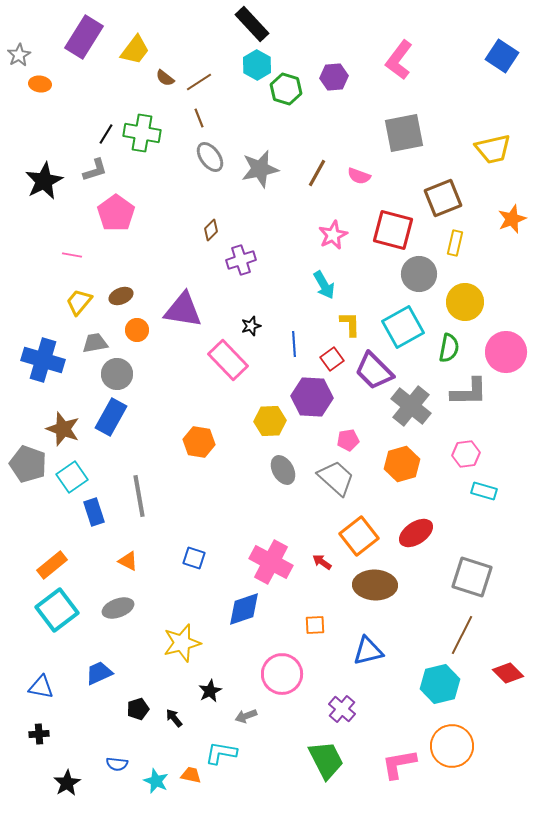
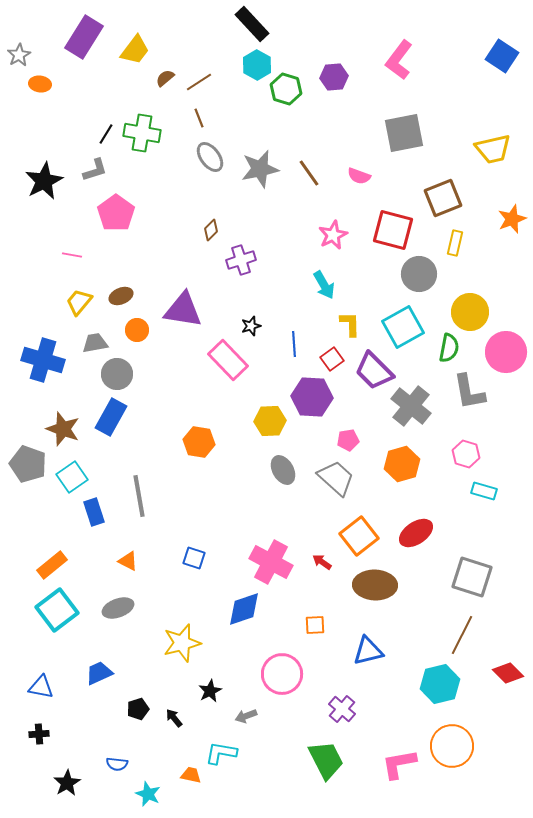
brown semicircle at (165, 78): rotated 102 degrees clockwise
brown line at (317, 173): moved 8 px left; rotated 64 degrees counterclockwise
yellow circle at (465, 302): moved 5 px right, 10 px down
gray L-shape at (469, 392): rotated 81 degrees clockwise
pink hexagon at (466, 454): rotated 24 degrees clockwise
cyan star at (156, 781): moved 8 px left, 13 px down
